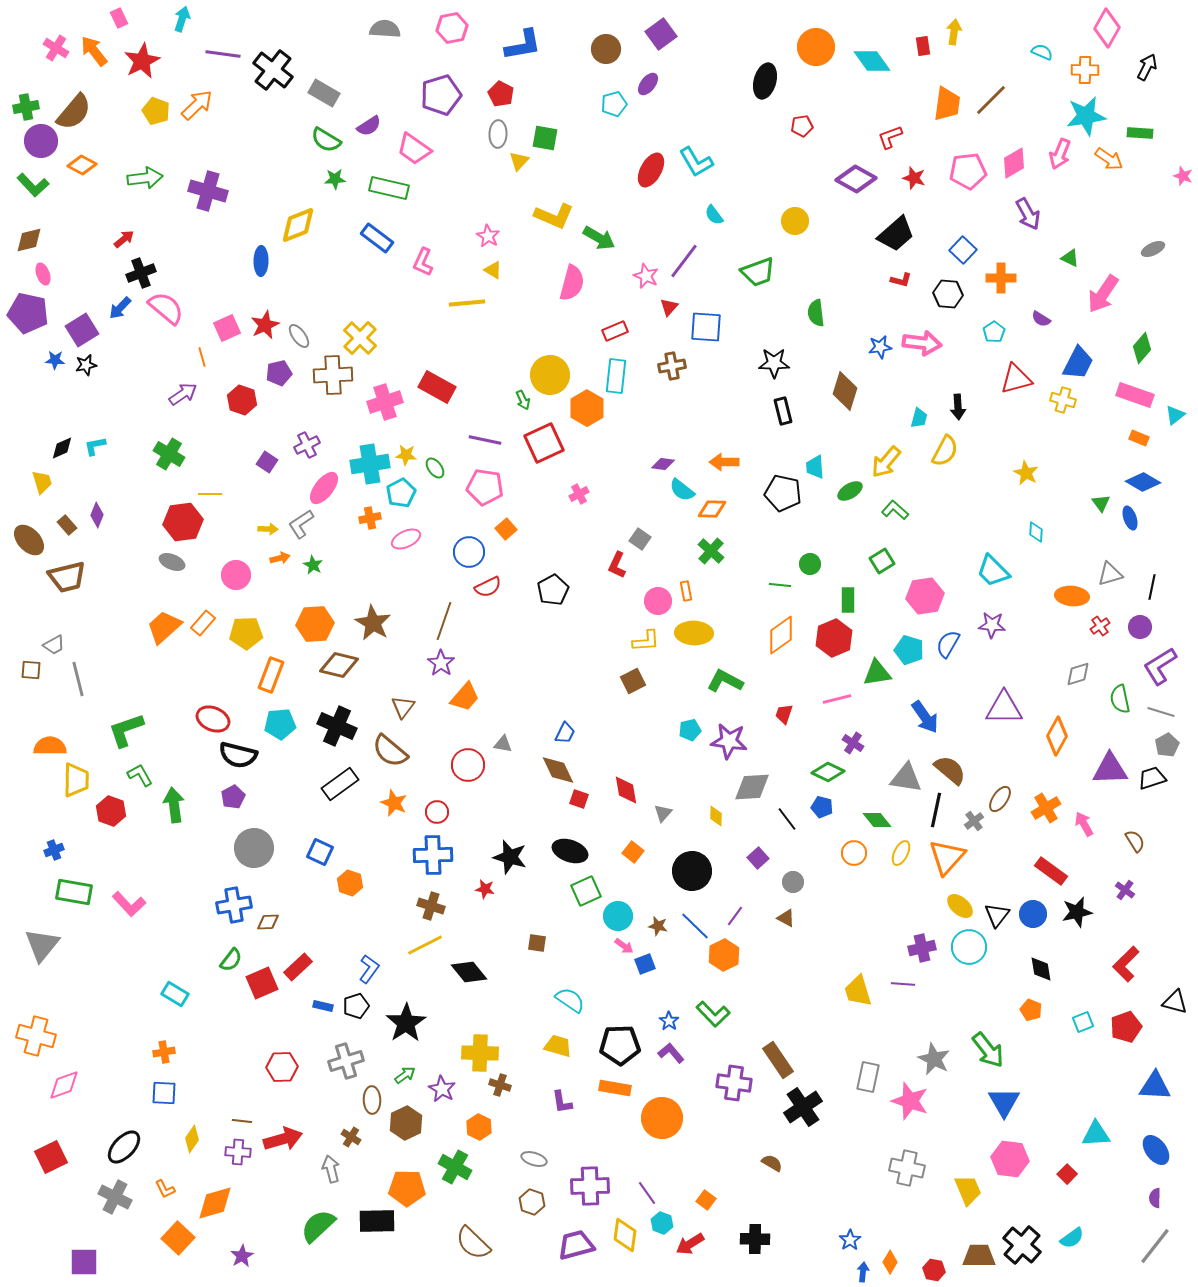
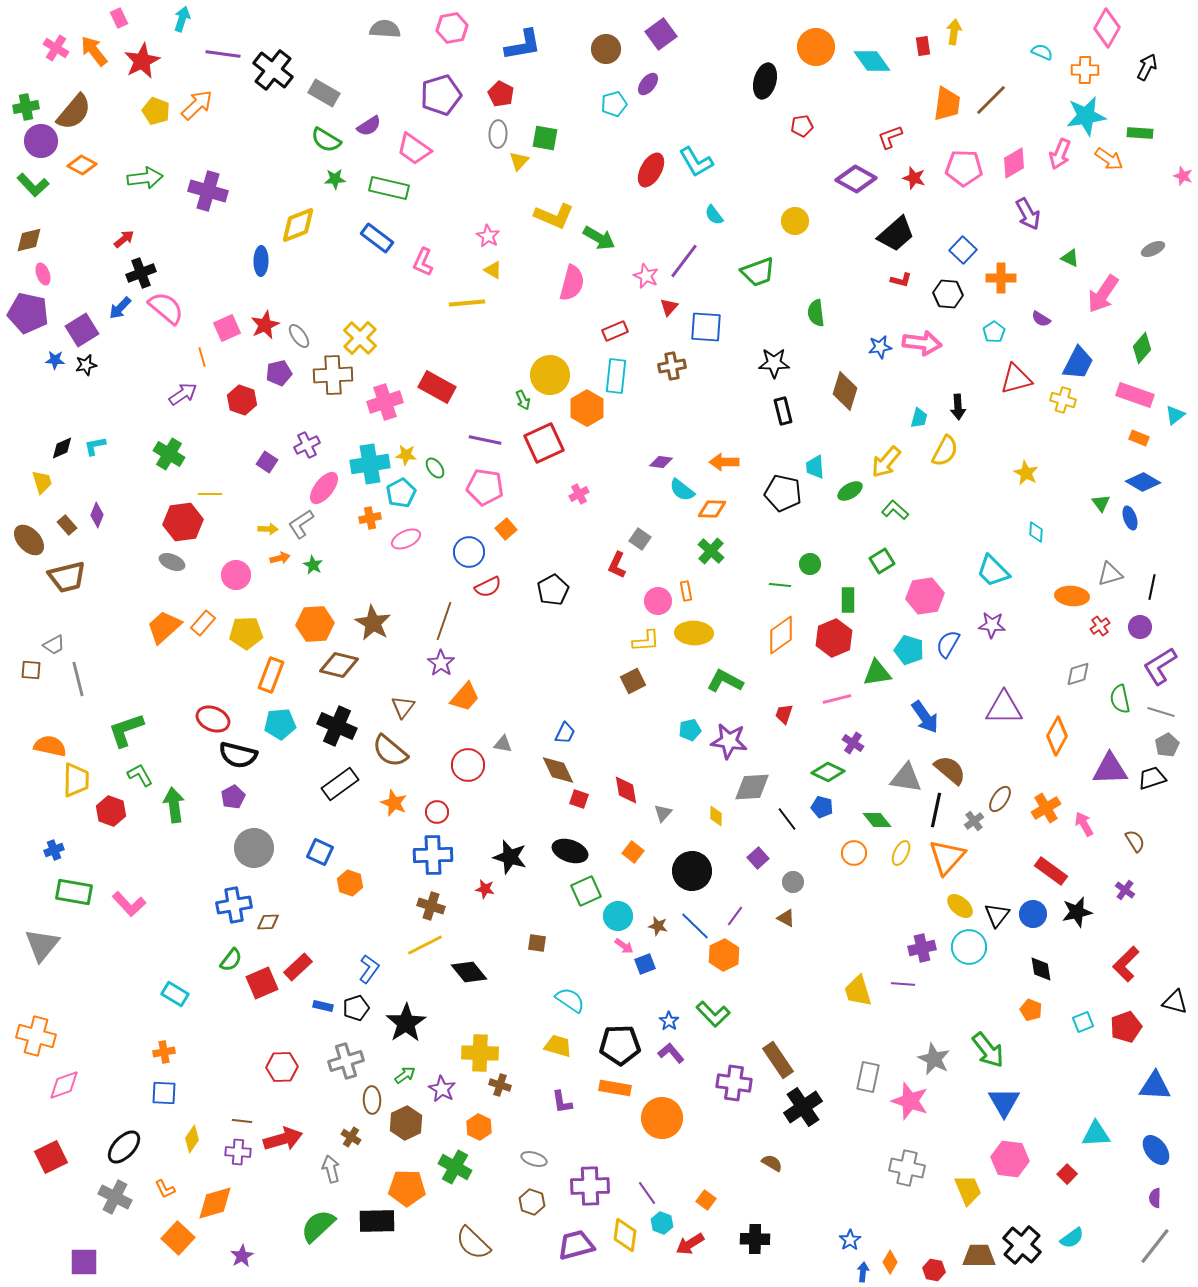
pink pentagon at (968, 171): moved 4 px left, 3 px up; rotated 9 degrees clockwise
purple diamond at (663, 464): moved 2 px left, 2 px up
orange semicircle at (50, 746): rotated 12 degrees clockwise
black pentagon at (356, 1006): moved 2 px down
